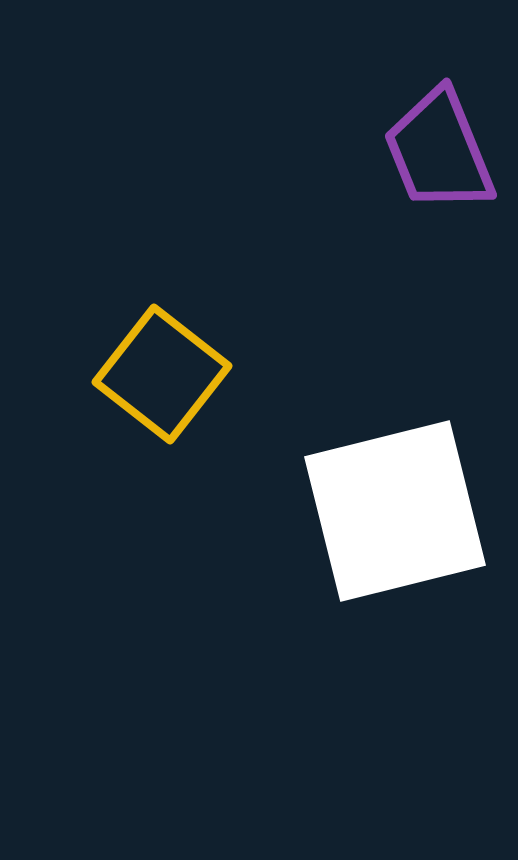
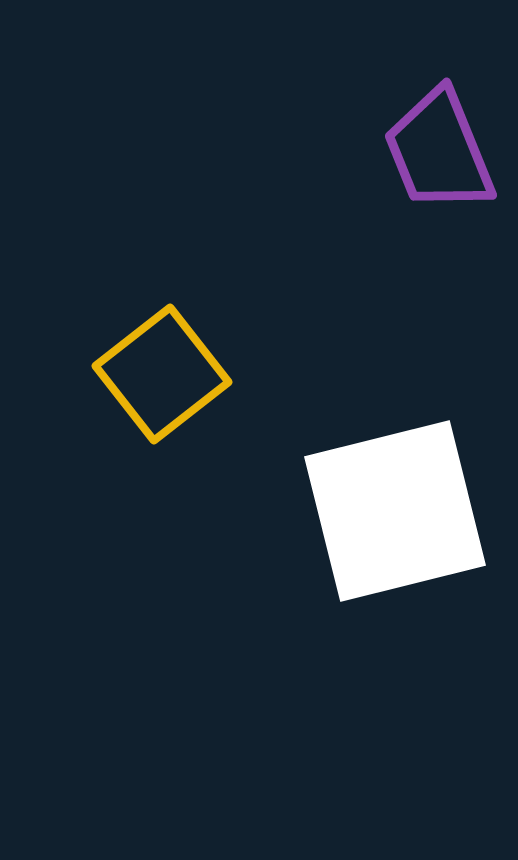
yellow square: rotated 14 degrees clockwise
